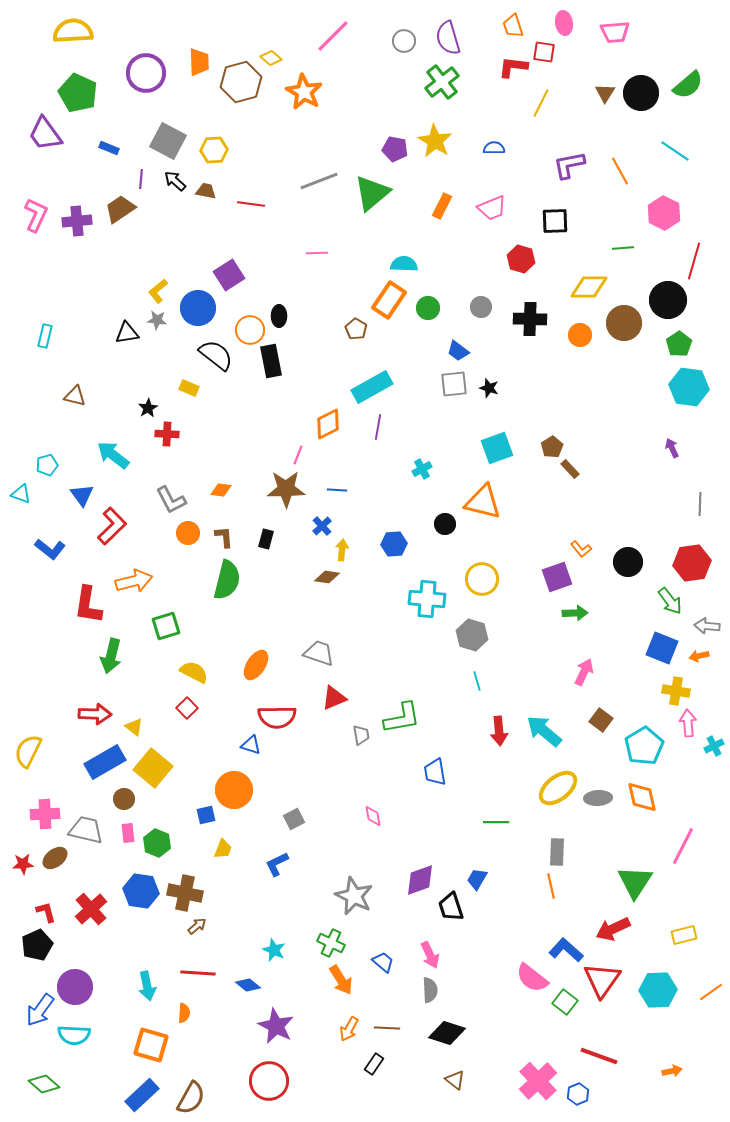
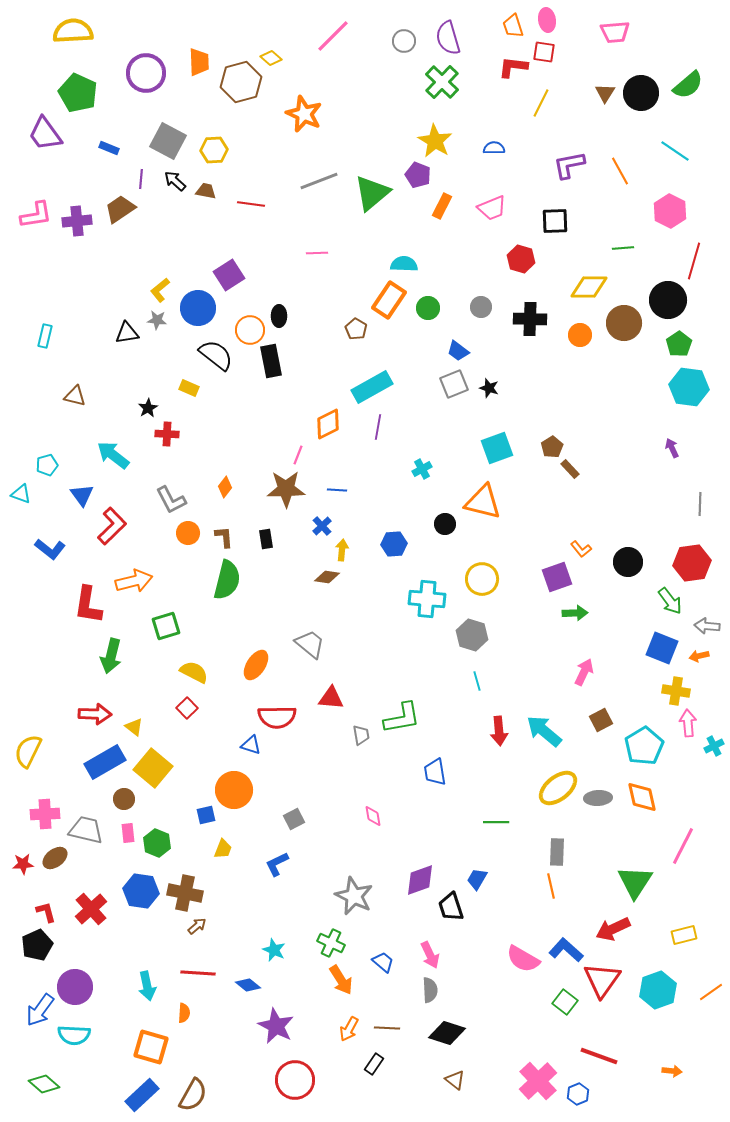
pink ellipse at (564, 23): moved 17 px left, 3 px up
green cross at (442, 82): rotated 8 degrees counterclockwise
orange star at (304, 92): moved 22 px down; rotated 6 degrees counterclockwise
purple pentagon at (395, 149): moved 23 px right, 26 px down; rotated 10 degrees clockwise
pink hexagon at (664, 213): moved 6 px right, 2 px up
pink L-shape at (36, 215): rotated 56 degrees clockwise
yellow L-shape at (158, 291): moved 2 px right, 1 px up
gray square at (454, 384): rotated 16 degrees counterclockwise
orange diamond at (221, 490): moved 4 px right, 3 px up; rotated 60 degrees counterclockwise
black rectangle at (266, 539): rotated 24 degrees counterclockwise
gray trapezoid at (319, 653): moved 9 px left, 9 px up; rotated 20 degrees clockwise
red triangle at (334, 698): moved 3 px left; rotated 28 degrees clockwise
brown square at (601, 720): rotated 25 degrees clockwise
pink semicircle at (532, 978): moved 9 px left, 19 px up; rotated 8 degrees counterclockwise
cyan hexagon at (658, 990): rotated 18 degrees counterclockwise
orange square at (151, 1045): moved 2 px down
orange arrow at (672, 1071): rotated 18 degrees clockwise
red circle at (269, 1081): moved 26 px right, 1 px up
brown semicircle at (191, 1098): moved 2 px right, 3 px up
